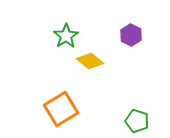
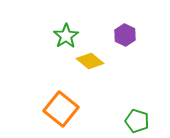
purple hexagon: moved 6 px left
orange square: rotated 20 degrees counterclockwise
